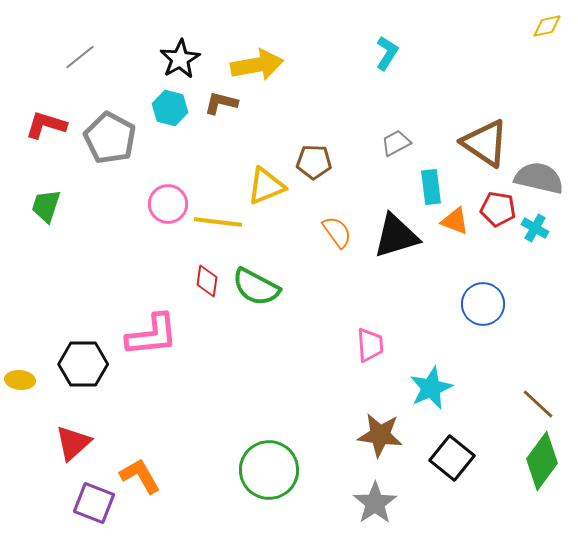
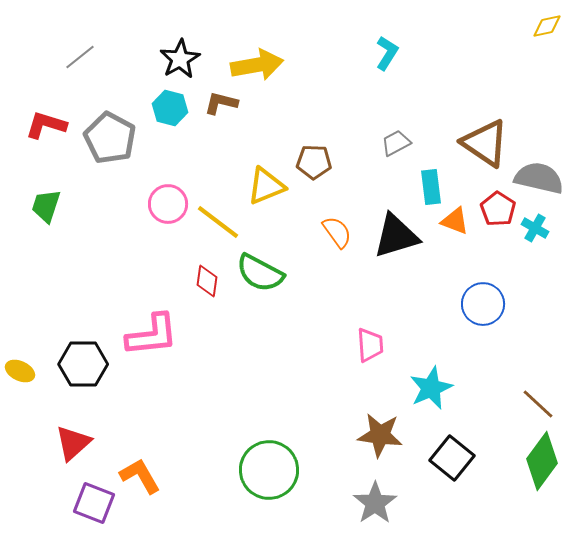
red pentagon: rotated 24 degrees clockwise
yellow line: rotated 30 degrees clockwise
green semicircle: moved 4 px right, 14 px up
yellow ellipse: moved 9 px up; rotated 20 degrees clockwise
